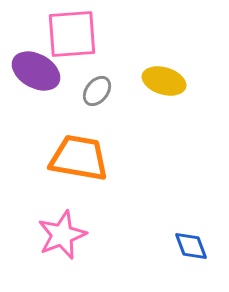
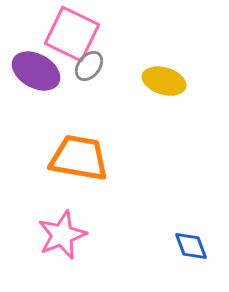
pink square: rotated 30 degrees clockwise
gray ellipse: moved 8 px left, 25 px up
